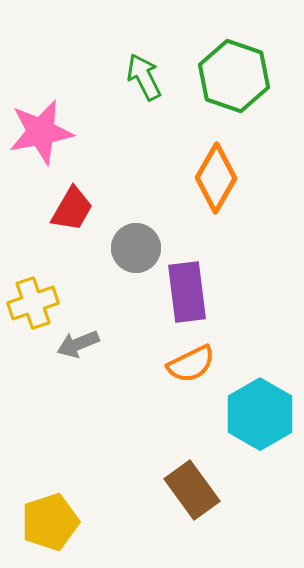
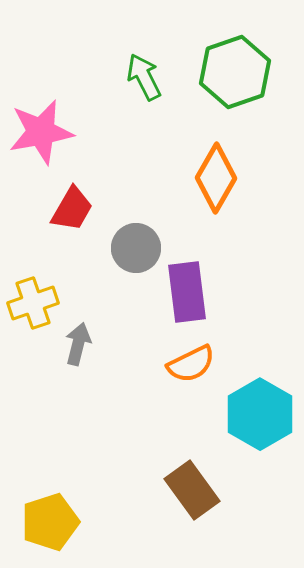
green hexagon: moved 1 px right, 4 px up; rotated 22 degrees clockwise
gray arrow: rotated 126 degrees clockwise
